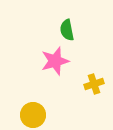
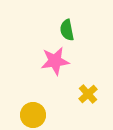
pink star: rotated 8 degrees clockwise
yellow cross: moved 6 px left, 10 px down; rotated 24 degrees counterclockwise
